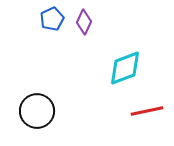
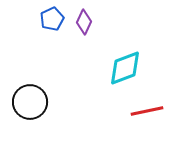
black circle: moved 7 px left, 9 px up
